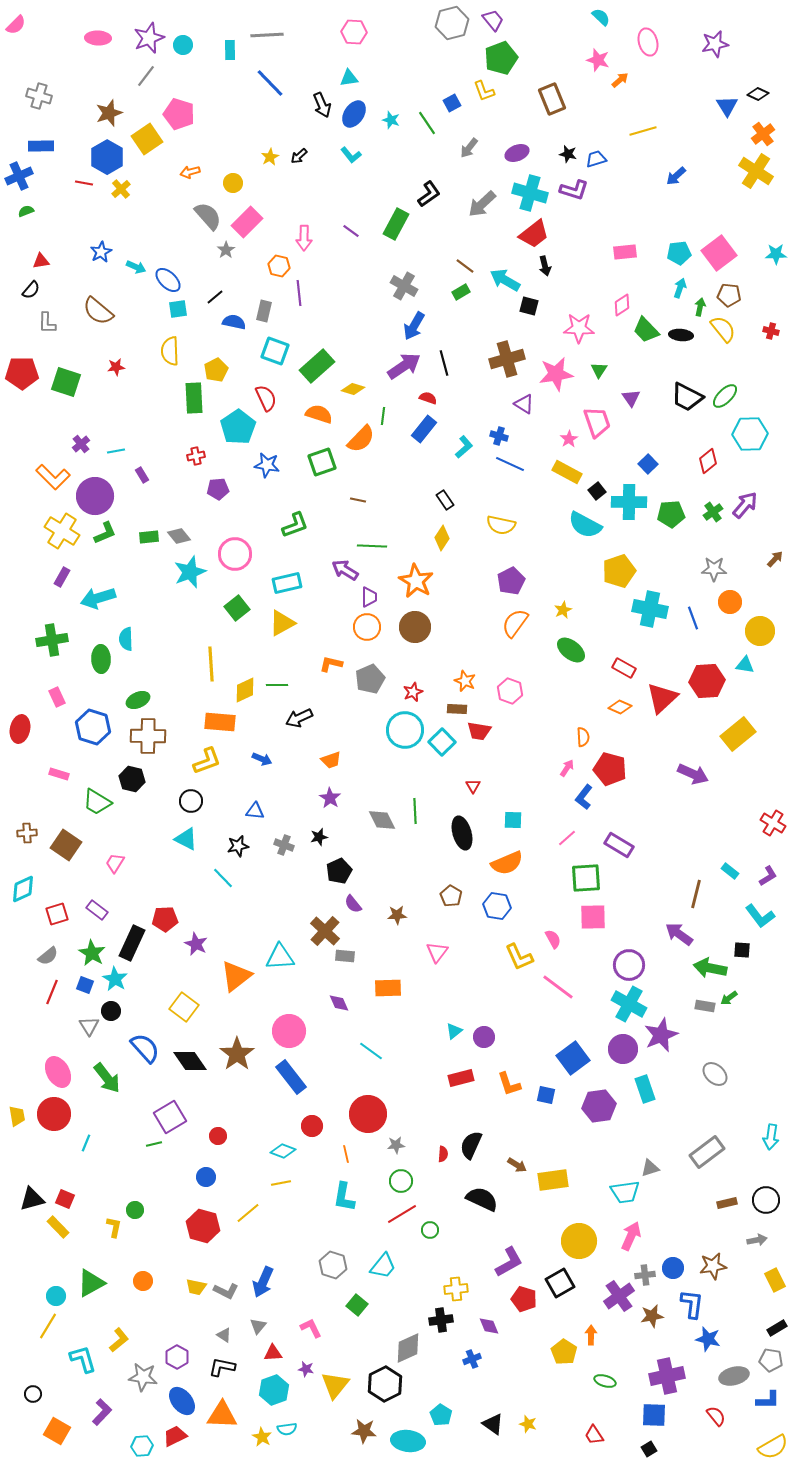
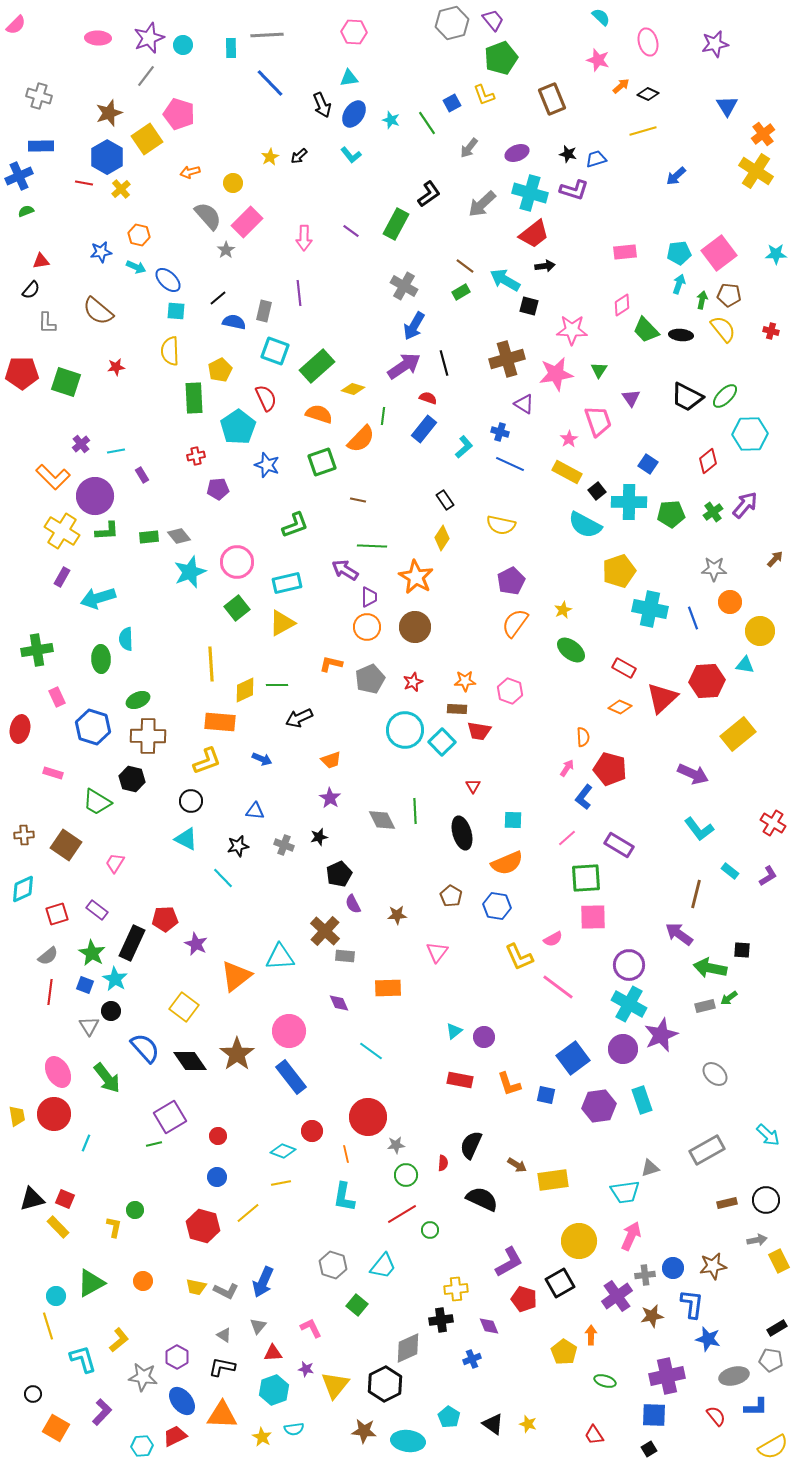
cyan rectangle at (230, 50): moved 1 px right, 2 px up
orange arrow at (620, 80): moved 1 px right, 6 px down
yellow L-shape at (484, 91): moved 4 px down
black diamond at (758, 94): moved 110 px left
blue star at (101, 252): rotated 20 degrees clockwise
orange hexagon at (279, 266): moved 140 px left, 31 px up
black arrow at (545, 266): rotated 84 degrees counterclockwise
cyan arrow at (680, 288): moved 1 px left, 4 px up
black line at (215, 297): moved 3 px right, 1 px down
green arrow at (700, 307): moved 2 px right, 7 px up
cyan square at (178, 309): moved 2 px left, 2 px down; rotated 12 degrees clockwise
pink star at (579, 328): moved 7 px left, 2 px down
yellow pentagon at (216, 370): moved 4 px right
pink trapezoid at (597, 422): moved 1 px right, 1 px up
blue cross at (499, 436): moved 1 px right, 4 px up
blue square at (648, 464): rotated 12 degrees counterclockwise
blue star at (267, 465): rotated 10 degrees clockwise
green L-shape at (105, 533): moved 2 px right, 2 px up; rotated 20 degrees clockwise
pink circle at (235, 554): moved 2 px right, 8 px down
orange star at (416, 581): moved 4 px up
green cross at (52, 640): moved 15 px left, 10 px down
orange star at (465, 681): rotated 25 degrees counterclockwise
red star at (413, 692): moved 10 px up
pink rectangle at (59, 774): moved 6 px left, 1 px up
brown cross at (27, 833): moved 3 px left, 2 px down
black pentagon at (339, 871): moved 3 px down
purple semicircle at (353, 904): rotated 12 degrees clockwise
cyan L-shape at (760, 916): moved 61 px left, 87 px up
pink semicircle at (553, 939): rotated 90 degrees clockwise
red line at (52, 992): moved 2 px left; rotated 15 degrees counterclockwise
gray rectangle at (705, 1006): rotated 24 degrees counterclockwise
red rectangle at (461, 1078): moved 1 px left, 2 px down; rotated 25 degrees clockwise
cyan rectangle at (645, 1089): moved 3 px left, 11 px down
red circle at (368, 1114): moved 3 px down
red circle at (312, 1126): moved 5 px down
cyan arrow at (771, 1137): moved 3 px left, 2 px up; rotated 55 degrees counterclockwise
gray rectangle at (707, 1152): moved 2 px up; rotated 8 degrees clockwise
red semicircle at (443, 1154): moved 9 px down
blue circle at (206, 1177): moved 11 px right
green circle at (401, 1181): moved 5 px right, 6 px up
yellow rectangle at (775, 1280): moved 4 px right, 19 px up
purple cross at (619, 1296): moved 2 px left
yellow line at (48, 1326): rotated 48 degrees counterclockwise
blue L-shape at (768, 1400): moved 12 px left, 7 px down
cyan pentagon at (441, 1415): moved 8 px right, 2 px down
cyan semicircle at (287, 1429): moved 7 px right
orange square at (57, 1431): moved 1 px left, 3 px up
